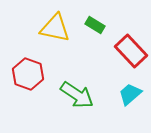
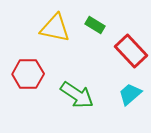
red hexagon: rotated 20 degrees counterclockwise
